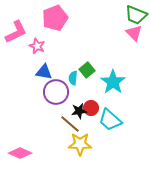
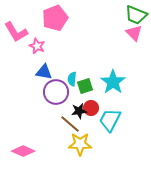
pink L-shape: rotated 85 degrees clockwise
green square: moved 2 px left, 16 px down; rotated 21 degrees clockwise
cyan semicircle: moved 1 px left, 1 px down
cyan trapezoid: rotated 75 degrees clockwise
pink diamond: moved 3 px right, 2 px up
